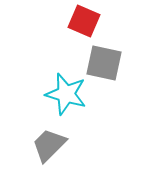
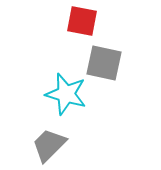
red square: moved 2 px left; rotated 12 degrees counterclockwise
